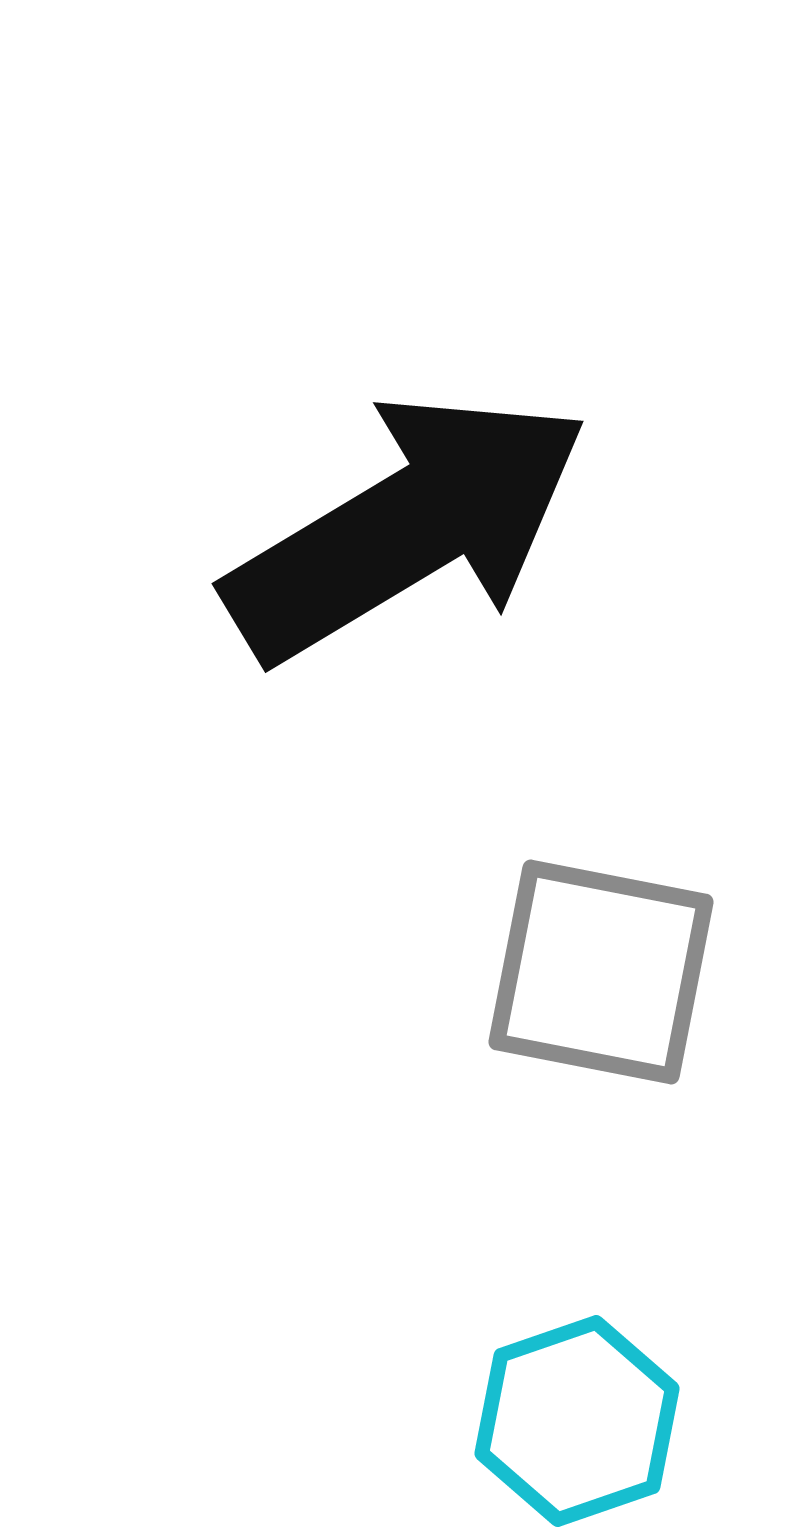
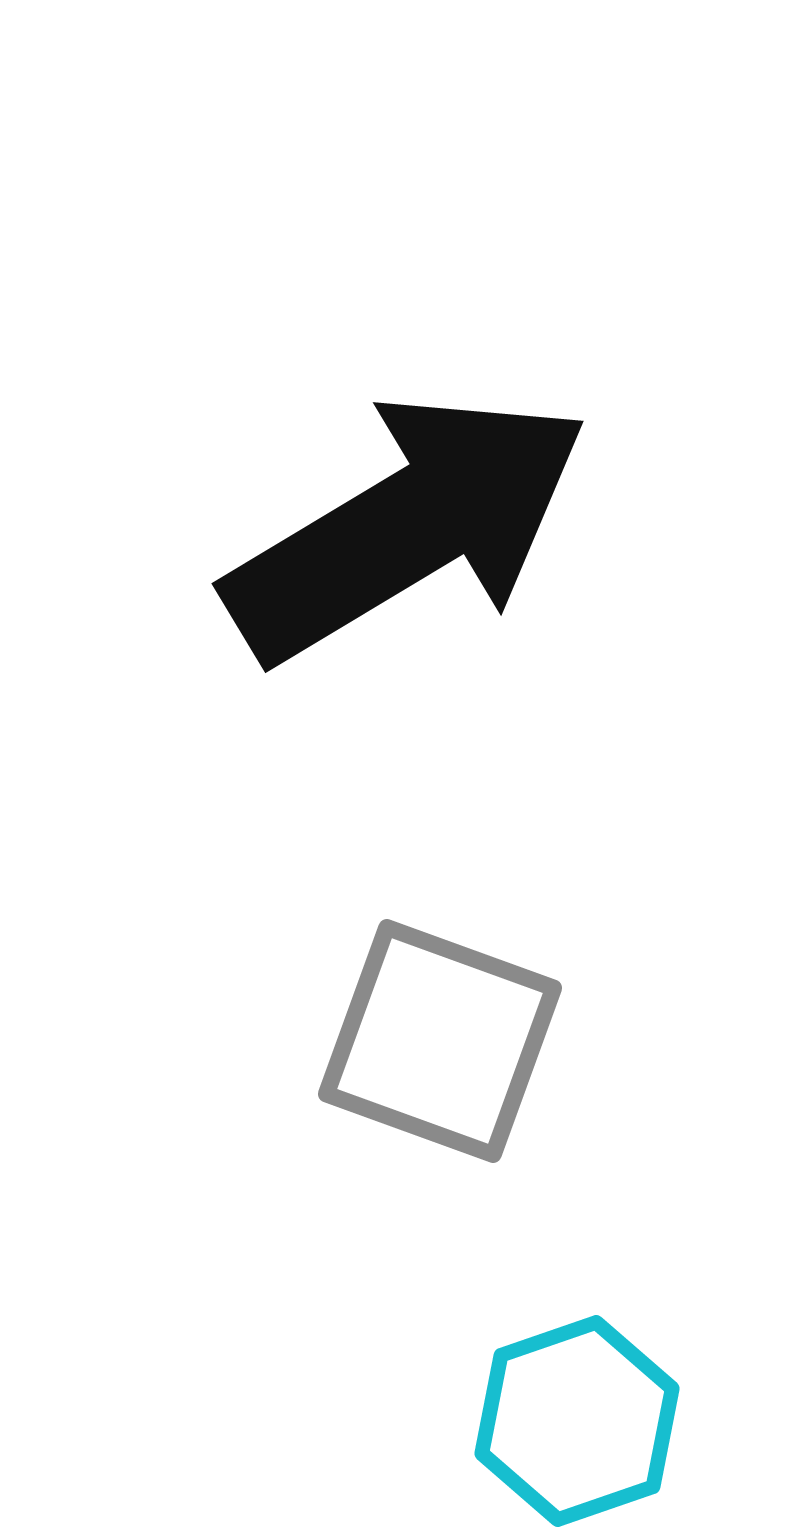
gray square: moved 161 px left, 69 px down; rotated 9 degrees clockwise
